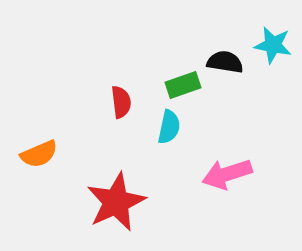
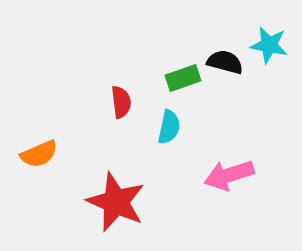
cyan star: moved 4 px left
black semicircle: rotated 6 degrees clockwise
green rectangle: moved 7 px up
pink arrow: moved 2 px right, 1 px down
red star: rotated 24 degrees counterclockwise
